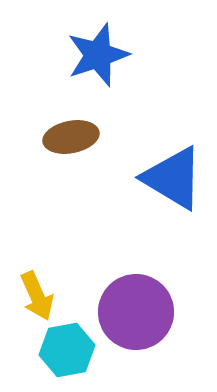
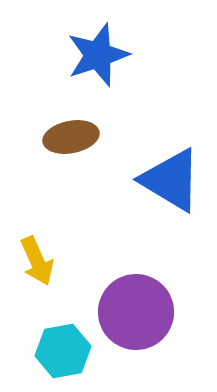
blue triangle: moved 2 px left, 2 px down
yellow arrow: moved 35 px up
cyan hexagon: moved 4 px left, 1 px down
